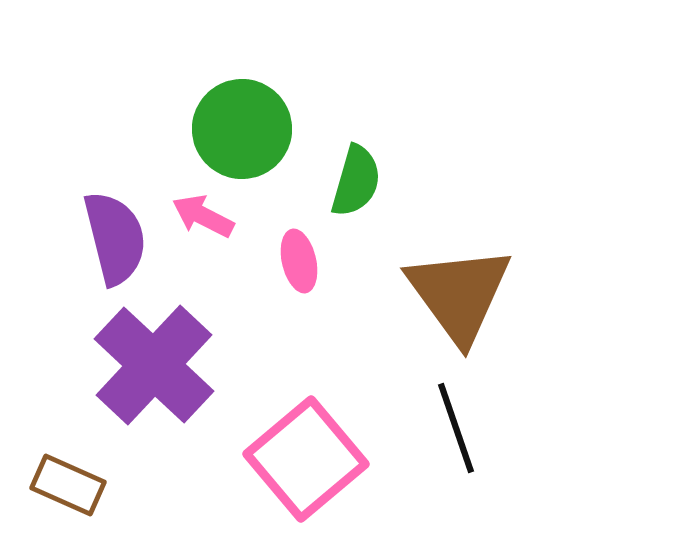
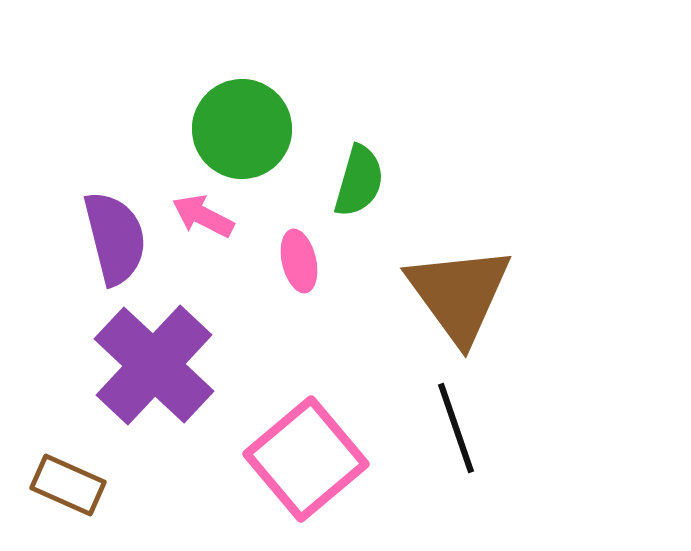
green semicircle: moved 3 px right
